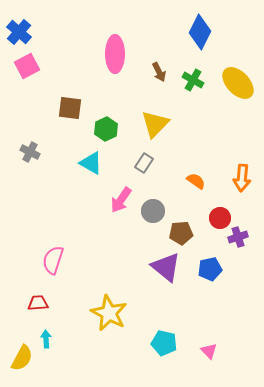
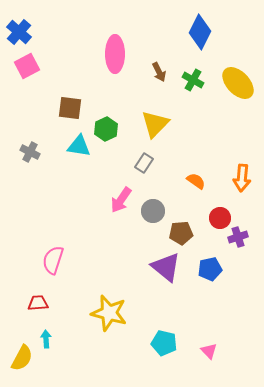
cyan triangle: moved 12 px left, 17 px up; rotated 20 degrees counterclockwise
yellow star: rotated 12 degrees counterclockwise
